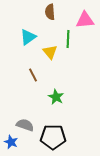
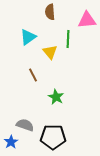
pink triangle: moved 2 px right
blue star: rotated 16 degrees clockwise
